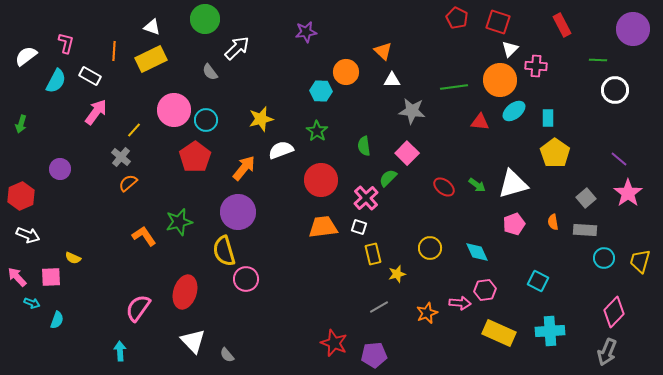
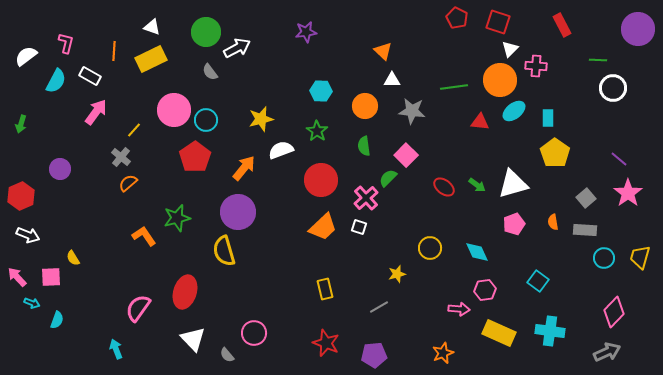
green circle at (205, 19): moved 1 px right, 13 px down
purple circle at (633, 29): moved 5 px right
white arrow at (237, 48): rotated 16 degrees clockwise
orange circle at (346, 72): moved 19 px right, 34 px down
white circle at (615, 90): moved 2 px left, 2 px up
pink square at (407, 153): moved 1 px left, 2 px down
green star at (179, 222): moved 2 px left, 4 px up
orange trapezoid at (323, 227): rotated 144 degrees clockwise
yellow rectangle at (373, 254): moved 48 px left, 35 px down
yellow semicircle at (73, 258): rotated 35 degrees clockwise
yellow trapezoid at (640, 261): moved 4 px up
pink circle at (246, 279): moved 8 px right, 54 px down
cyan square at (538, 281): rotated 10 degrees clockwise
pink arrow at (460, 303): moved 1 px left, 6 px down
orange star at (427, 313): moved 16 px right, 40 px down
cyan cross at (550, 331): rotated 12 degrees clockwise
white triangle at (193, 341): moved 2 px up
red star at (334, 343): moved 8 px left
cyan arrow at (120, 351): moved 4 px left, 2 px up; rotated 18 degrees counterclockwise
gray arrow at (607, 352): rotated 136 degrees counterclockwise
